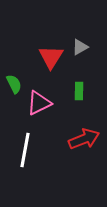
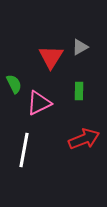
white line: moved 1 px left
